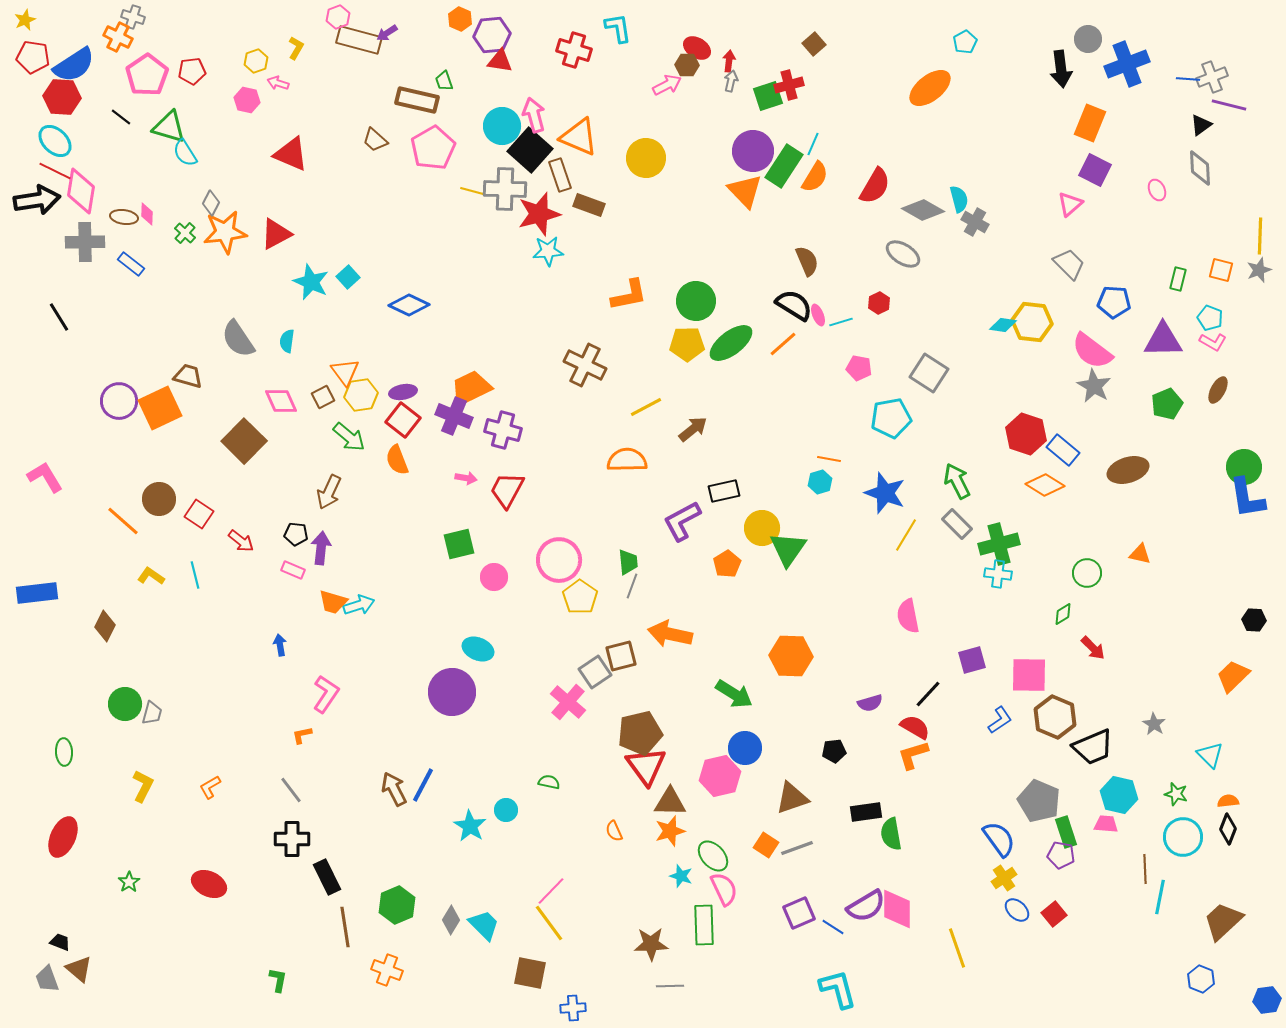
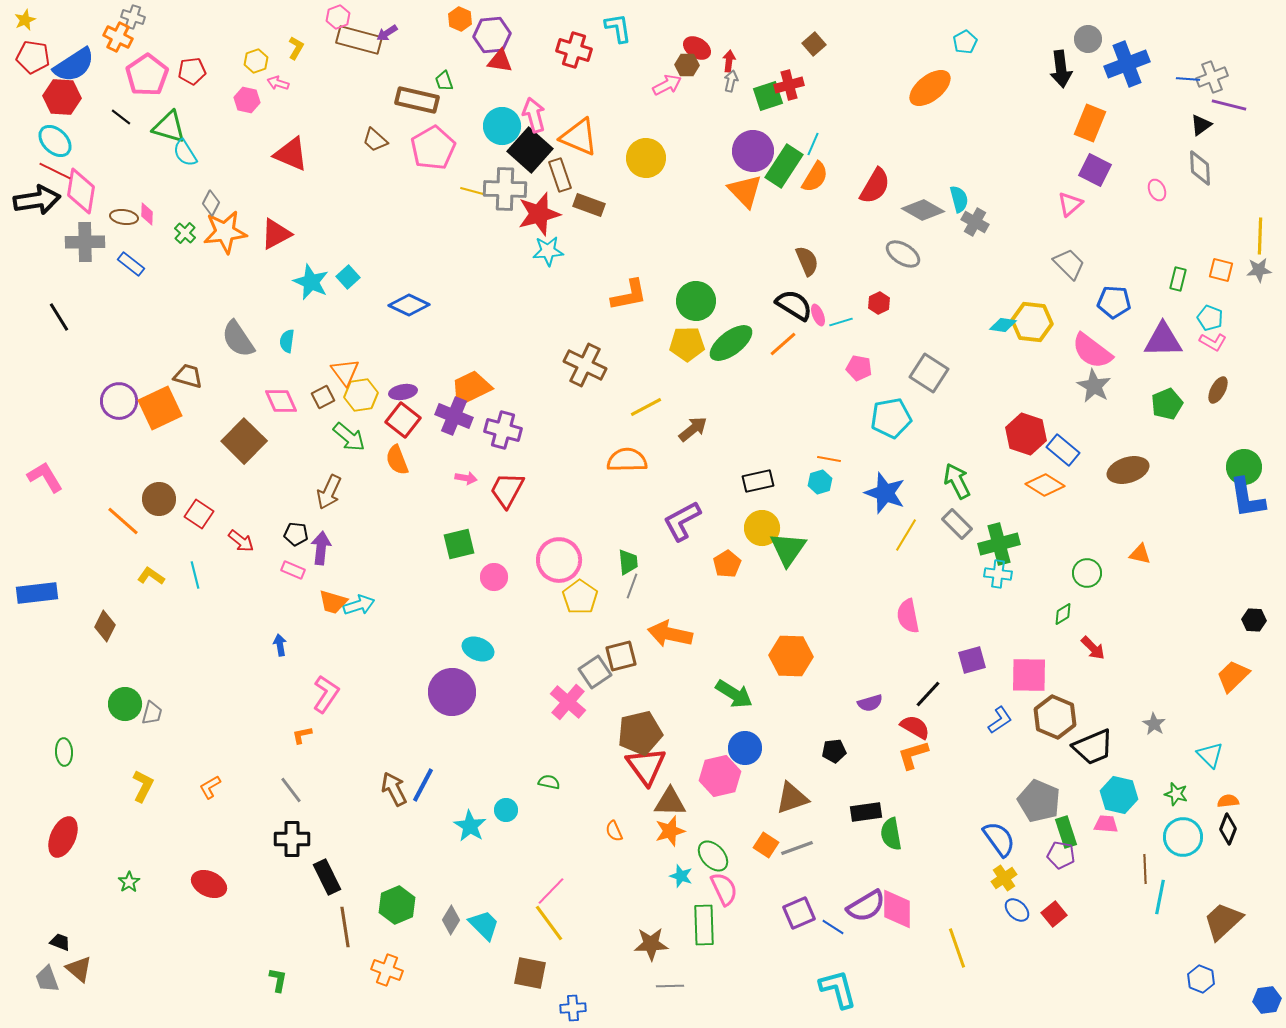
gray star at (1259, 270): rotated 15 degrees clockwise
black rectangle at (724, 491): moved 34 px right, 10 px up
